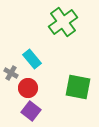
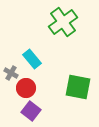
red circle: moved 2 px left
